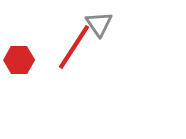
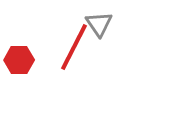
red line: rotated 6 degrees counterclockwise
